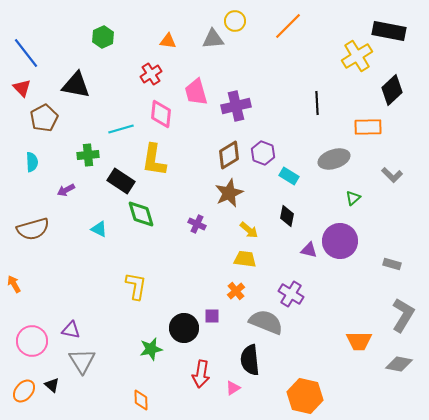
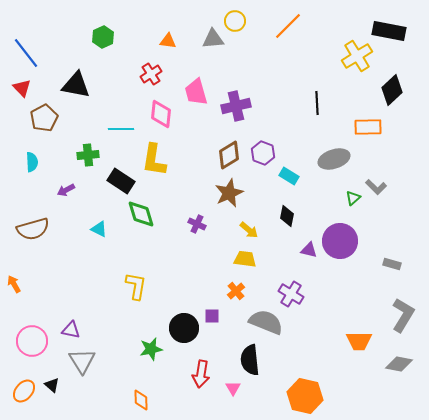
cyan line at (121, 129): rotated 15 degrees clockwise
gray L-shape at (392, 175): moved 16 px left, 12 px down
pink triangle at (233, 388): rotated 28 degrees counterclockwise
